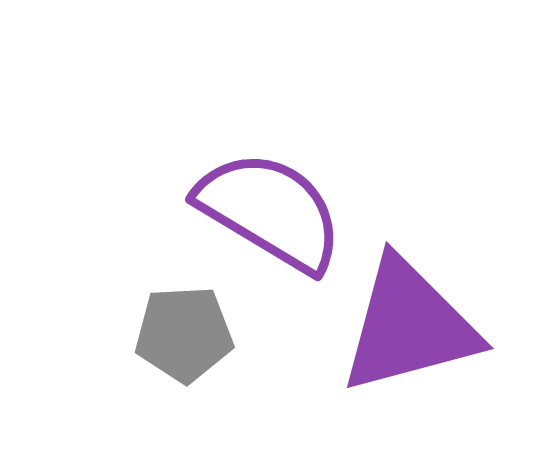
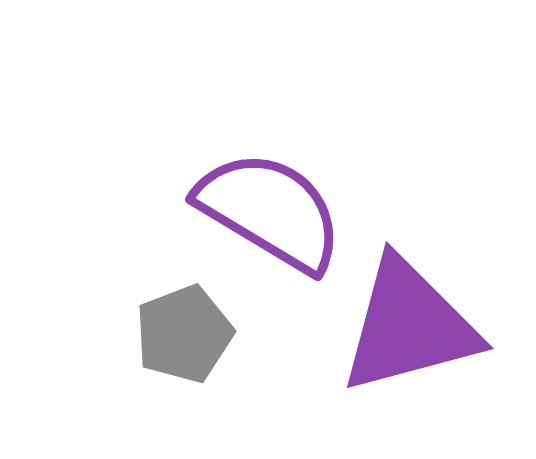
gray pentagon: rotated 18 degrees counterclockwise
